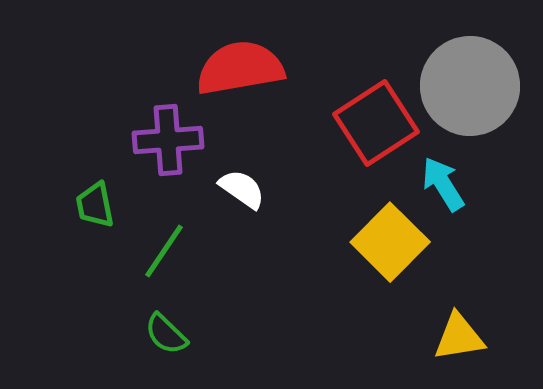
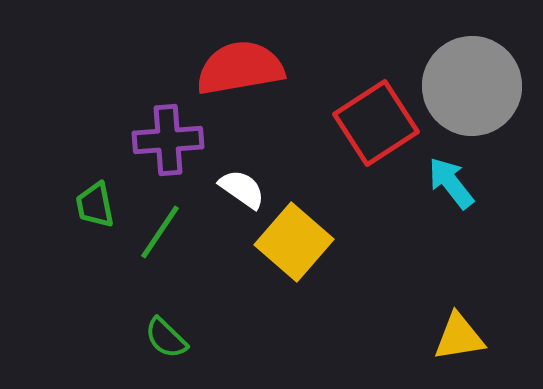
gray circle: moved 2 px right
cyan arrow: moved 8 px right, 1 px up; rotated 6 degrees counterclockwise
yellow square: moved 96 px left; rotated 4 degrees counterclockwise
green line: moved 4 px left, 19 px up
green semicircle: moved 4 px down
